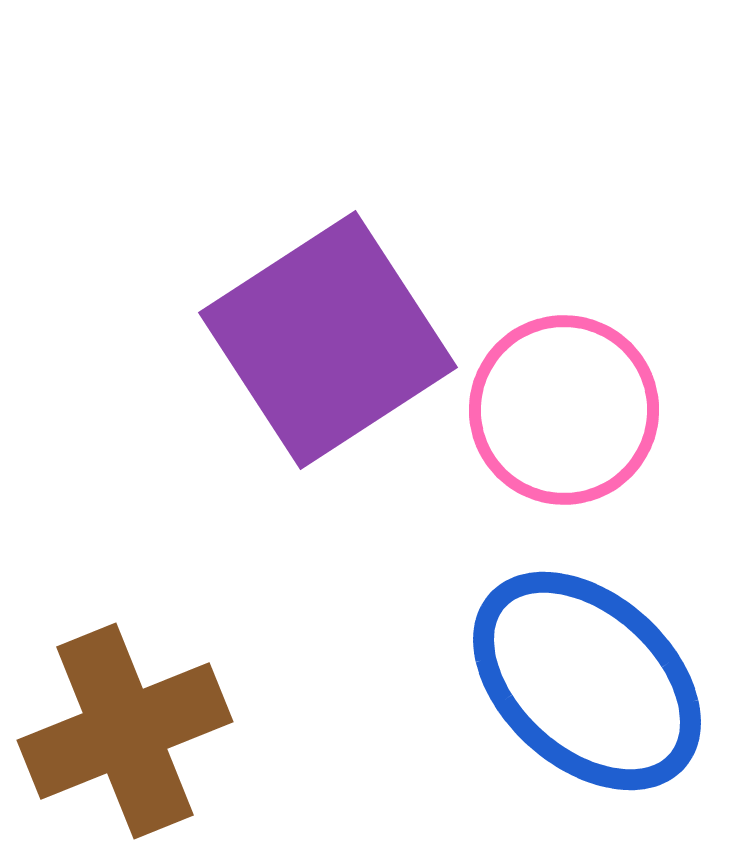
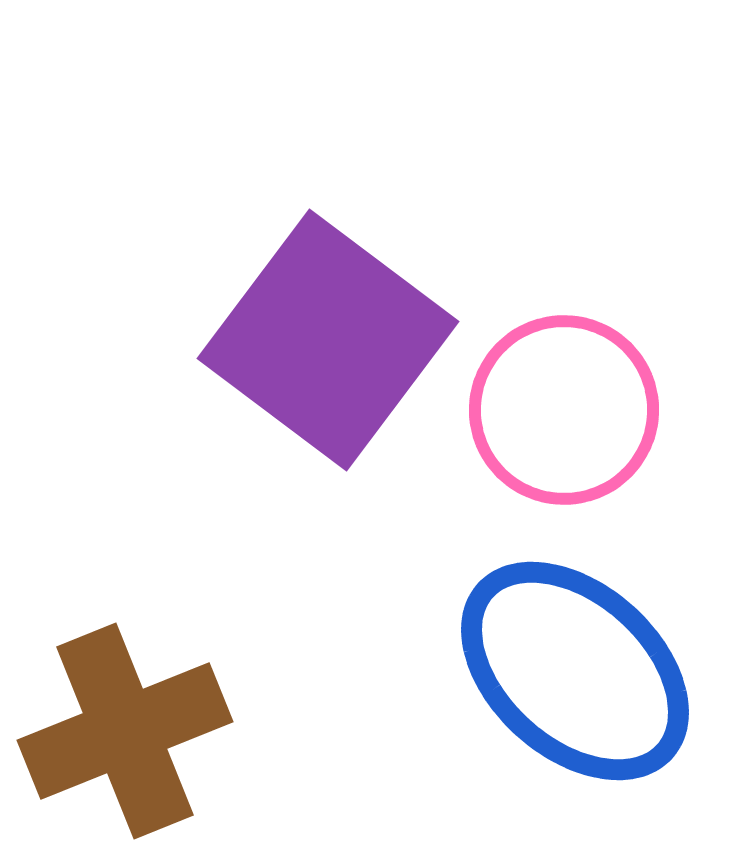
purple square: rotated 20 degrees counterclockwise
blue ellipse: moved 12 px left, 10 px up
